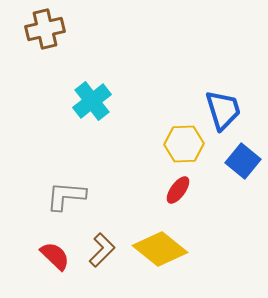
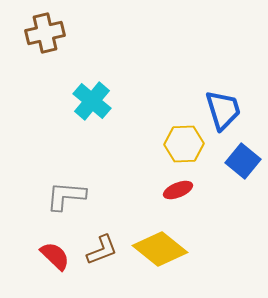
brown cross: moved 4 px down
cyan cross: rotated 12 degrees counterclockwise
red ellipse: rotated 32 degrees clockwise
brown L-shape: rotated 24 degrees clockwise
